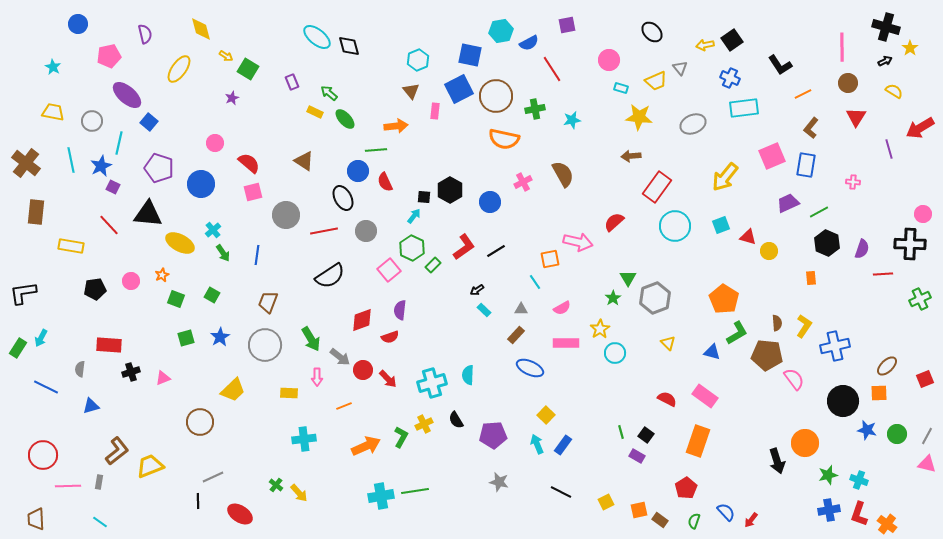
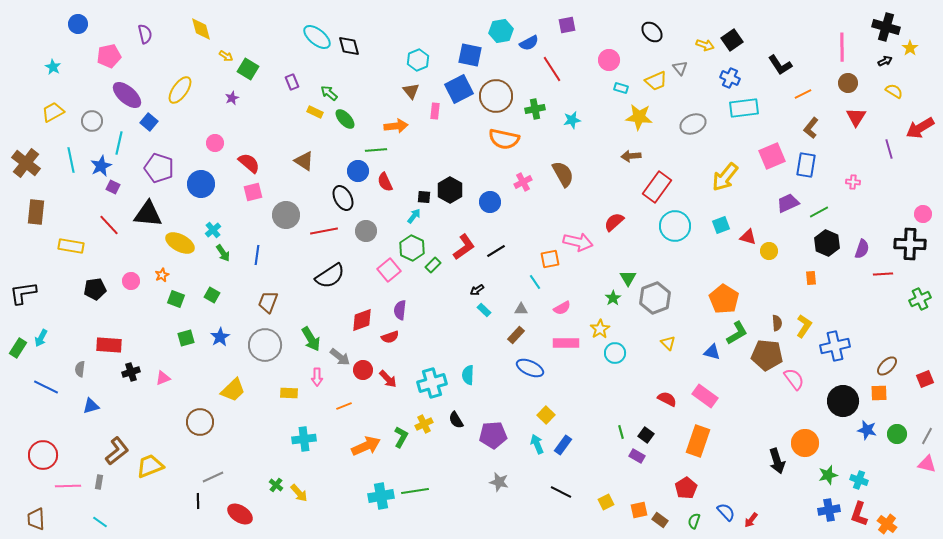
yellow arrow at (705, 45): rotated 150 degrees counterclockwise
yellow ellipse at (179, 69): moved 1 px right, 21 px down
yellow trapezoid at (53, 112): rotated 40 degrees counterclockwise
